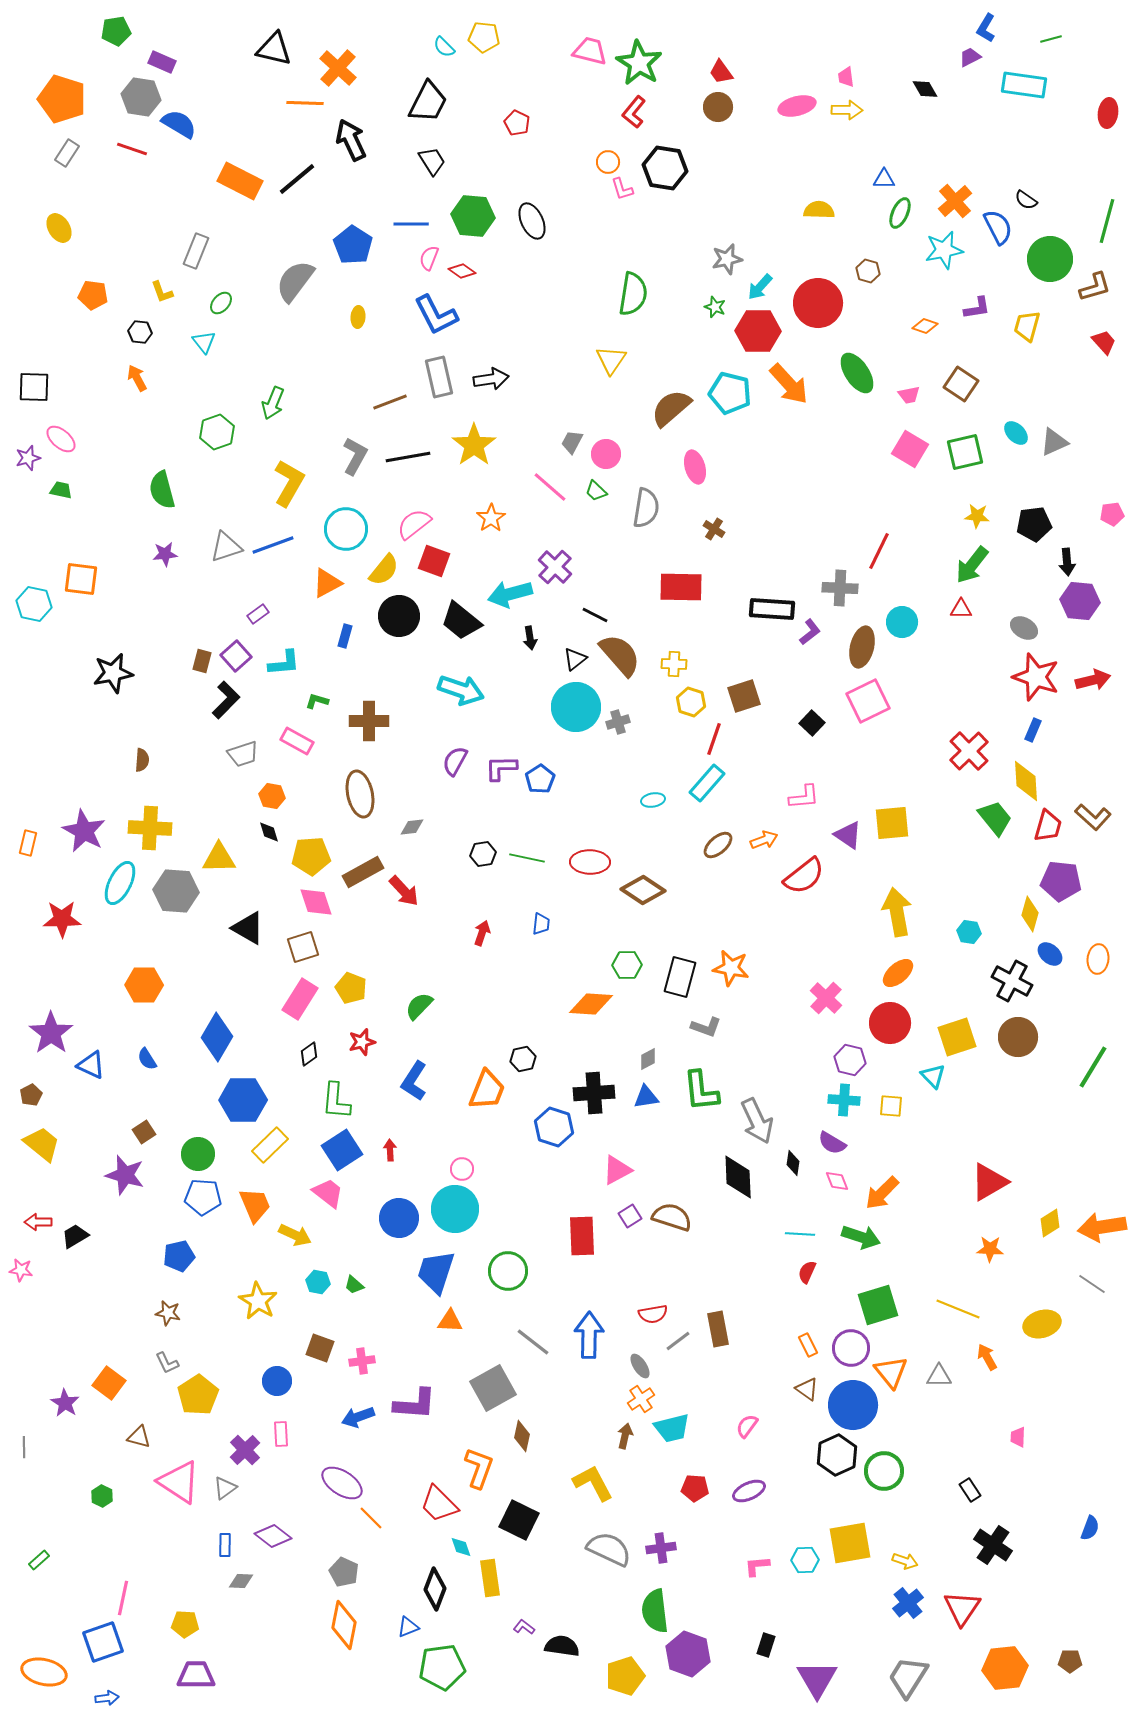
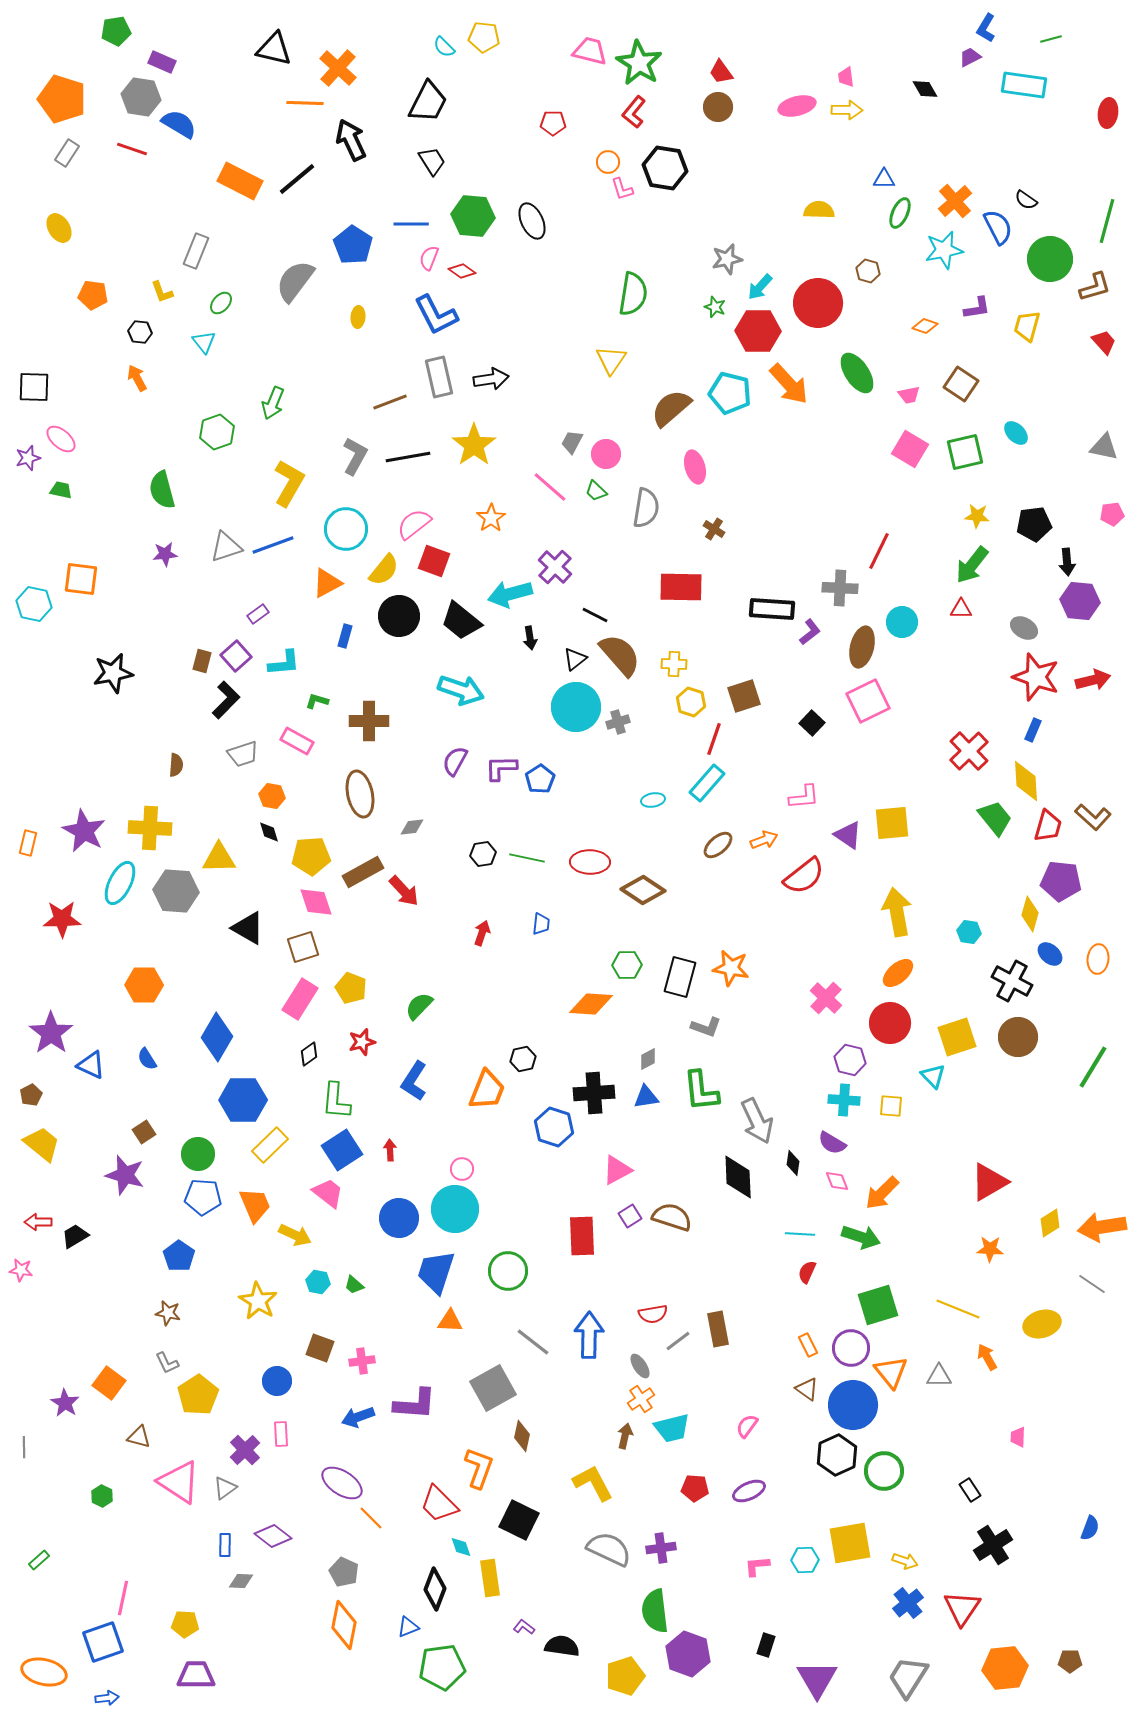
red pentagon at (517, 123): moved 36 px right; rotated 25 degrees counterclockwise
gray triangle at (1054, 442): moved 50 px right, 5 px down; rotated 36 degrees clockwise
brown semicircle at (142, 760): moved 34 px right, 5 px down
blue pentagon at (179, 1256): rotated 24 degrees counterclockwise
black cross at (993, 1545): rotated 24 degrees clockwise
